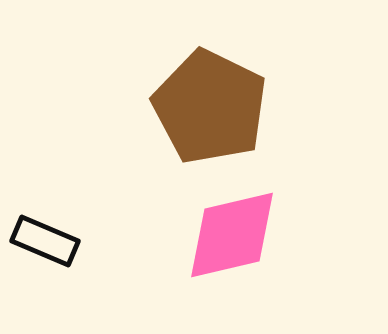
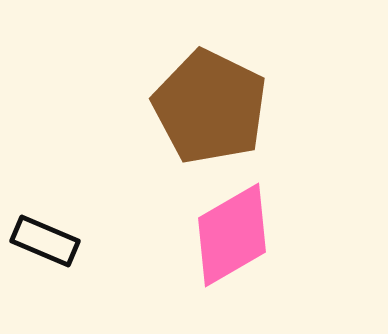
pink diamond: rotated 17 degrees counterclockwise
